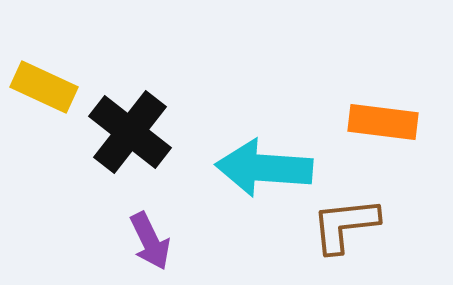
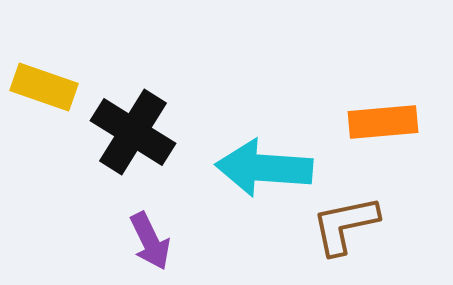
yellow rectangle: rotated 6 degrees counterclockwise
orange rectangle: rotated 12 degrees counterclockwise
black cross: moved 3 px right; rotated 6 degrees counterclockwise
brown L-shape: rotated 6 degrees counterclockwise
